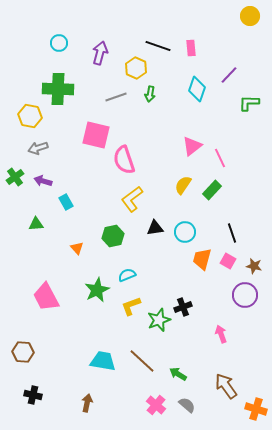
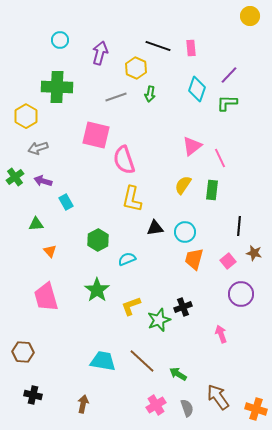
cyan circle at (59, 43): moved 1 px right, 3 px up
green cross at (58, 89): moved 1 px left, 2 px up
green L-shape at (249, 103): moved 22 px left
yellow hexagon at (30, 116): moved 4 px left; rotated 20 degrees clockwise
green rectangle at (212, 190): rotated 36 degrees counterclockwise
yellow L-shape at (132, 199): rotated 40 degrees counterclockwise
black line at (232, 233): moved 7 px right, 7 px up; rotated 24 degrees clockwise
green hexagon at (113, 236): moved 15 px left, 4 px down; rotated 15 degrees counterclockwise
orange triangle at (77, 248): moved 27 px left, 3 px down
orange trapezoid at (202, 259): moved 8 px left
pink square at (228, 261): rotated 21 degrees clockwise
brown star at (254, 266): moved 13 px up
cyan semicircle at (127, 275): moved 16 px up
green star at (97, 290): rotated 10 degrees counterclockwise
purple circle at (245, 295): moved 4 px left, 1 px up
pink trapezoid at (46, 297): rotated 12 degrees clockwise
brown arrow at (226, 386): moved 8 px left, 11 px down
brown arrow at (87, 403): moved 4 px left, 1 px down
pink cross at (156, 405): rotated 18 degrees clockwise
gray semicircle at (187, 405): moved 3 px down; rotated 30 degrees clockwise
